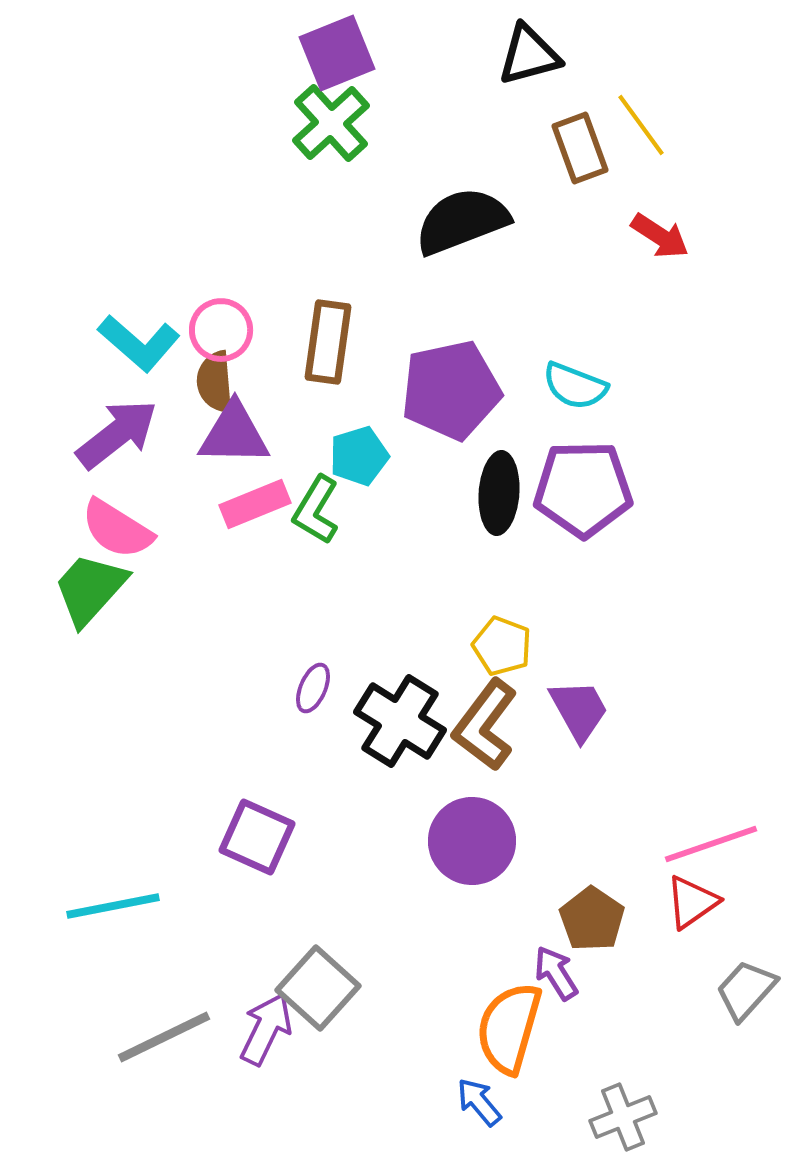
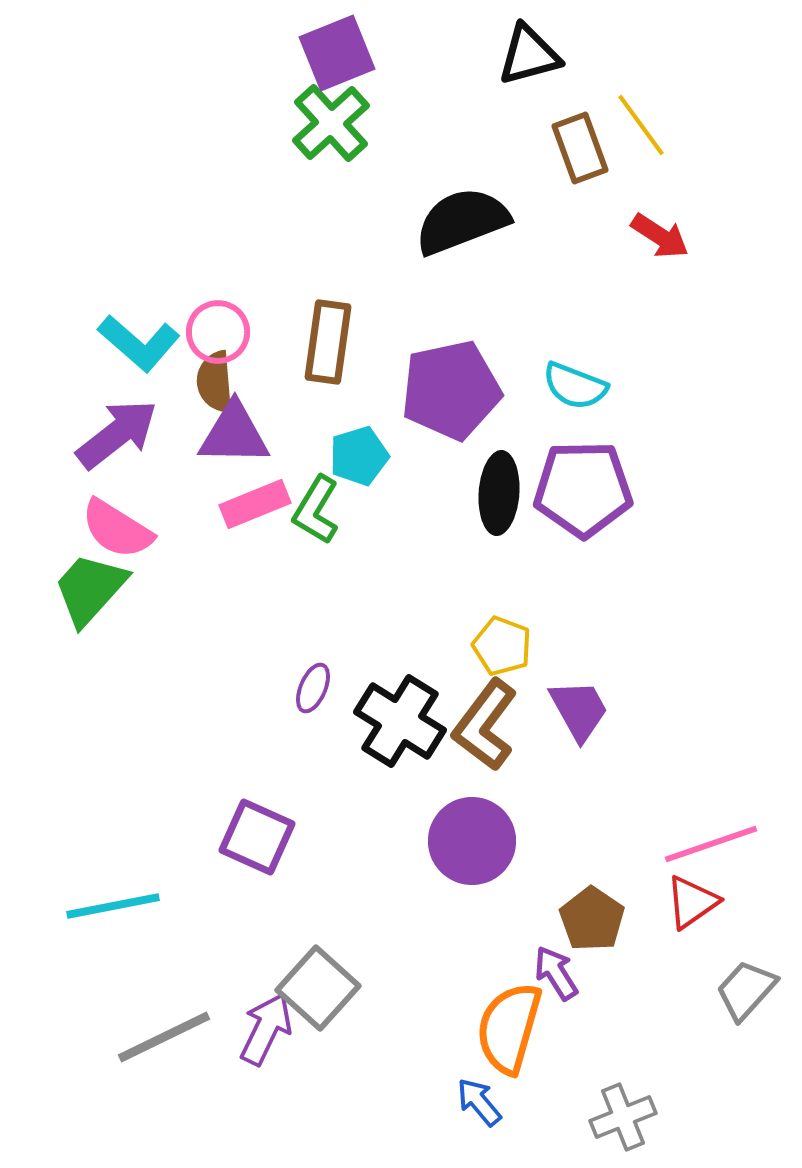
pink circle at (221, 330): moved 3 px left, 2 px down
